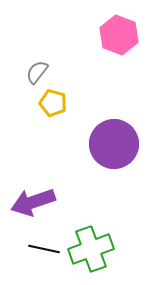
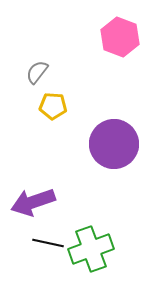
pink hexagon: moved 1 px right, 2 px down
yellow pentagon: moved 3 px down; rotated 12 degrees counterclockwise
black line: moved 4 px right, 6 px up
